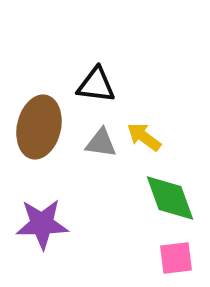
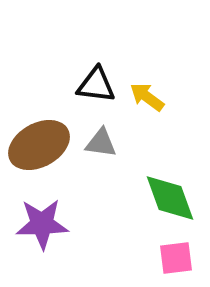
brown ellipse: moved 18 px down; rotated 48 degrees clockwise
yellow arrow: moved 3 px right, 40 px up
